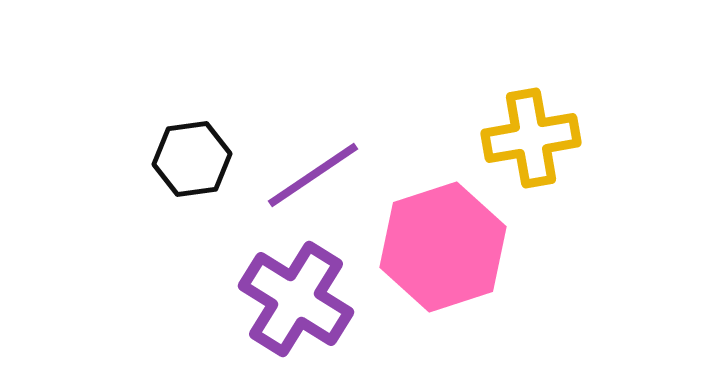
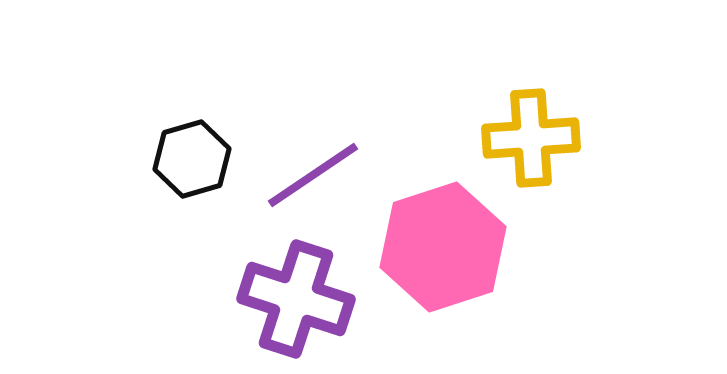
yellow cross: rotated 6 degrees clockwise
black hexagon: rotated 8 degrees counterclockwise
purple cross: rotated 14 degrees counterclockwise
